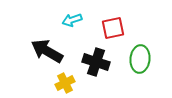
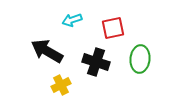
yellow cross: moved 4 px left, 2 px down
